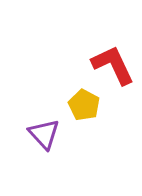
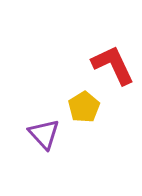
yellow pentagon: moved 2 px down; rotated 12 degrees clockwise
